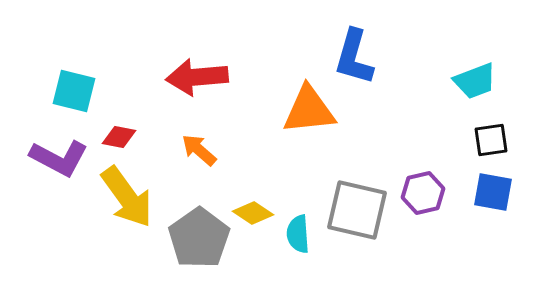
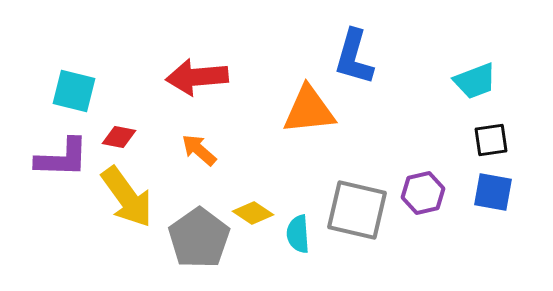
purple L-shape: moved 3 px right; rotated 26 degrees counterclockwise
